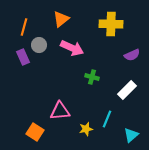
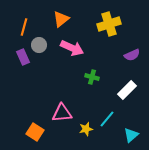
yellow cross: moved 2 px left; rotated 20 degrees counterclockwise
pink triangle: moved 2 px right, 2 px down
cyan line: rotated 18 degrees clockwise
